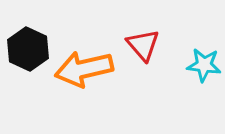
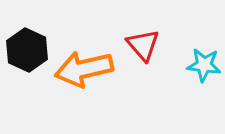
black hexagon: moved 1 px left, 1 px down
